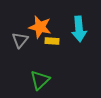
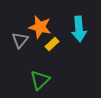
yellow rectangle: moved 3 px down; rotated 48 degrees counterclockwise
